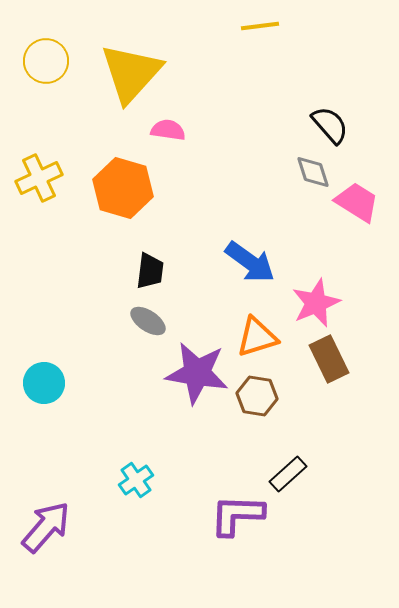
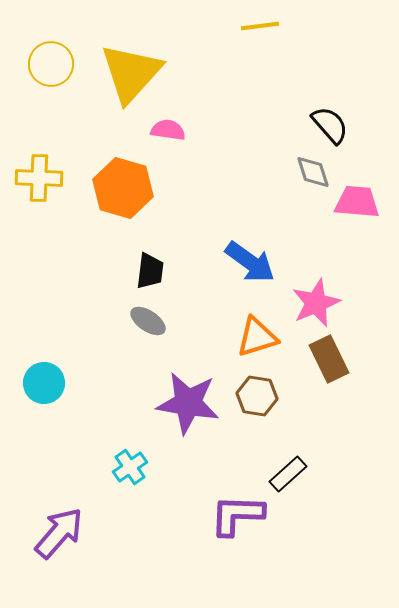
yellow circle: moved 5 px right, 3 px down
yellow cross: rotated 27 degrees clockwise
pink trapezoid: rotated 27 degrees counterclockwise
purple star: moved 9 px left, 30 px down
cyan cross: moved 6 px left, 13 px up
purple arrow: moved 13 px right, 6 px down
